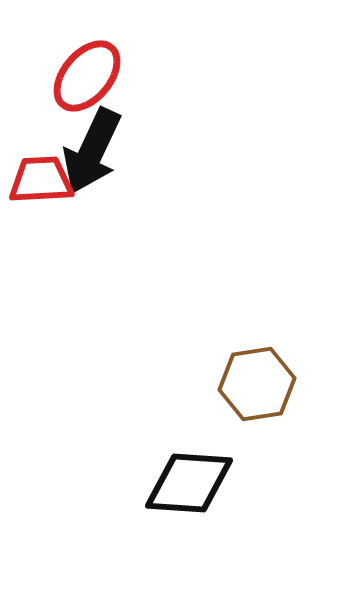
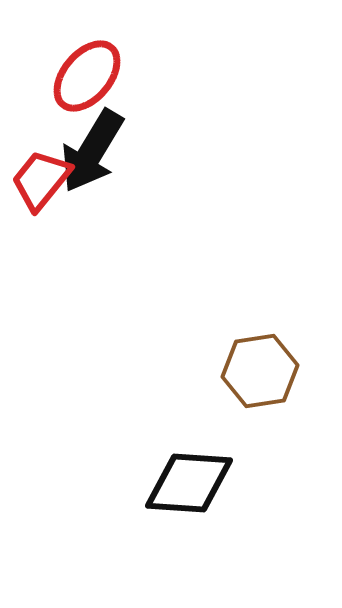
black arrow: rotated 6 degrees clockwise
red trapezoid: rotated 48 degrees counterclockwise
brown hexagon: moved 3 px right, 13 px up
